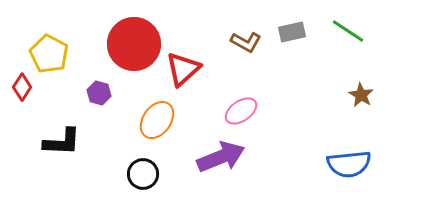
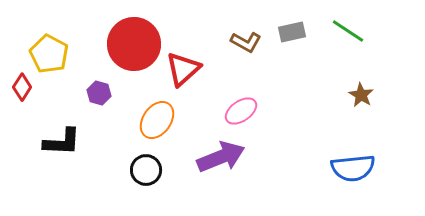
blue semicircle: moved 4 px right, 4 px down
black circle: moved 3 px right, 4 px up
